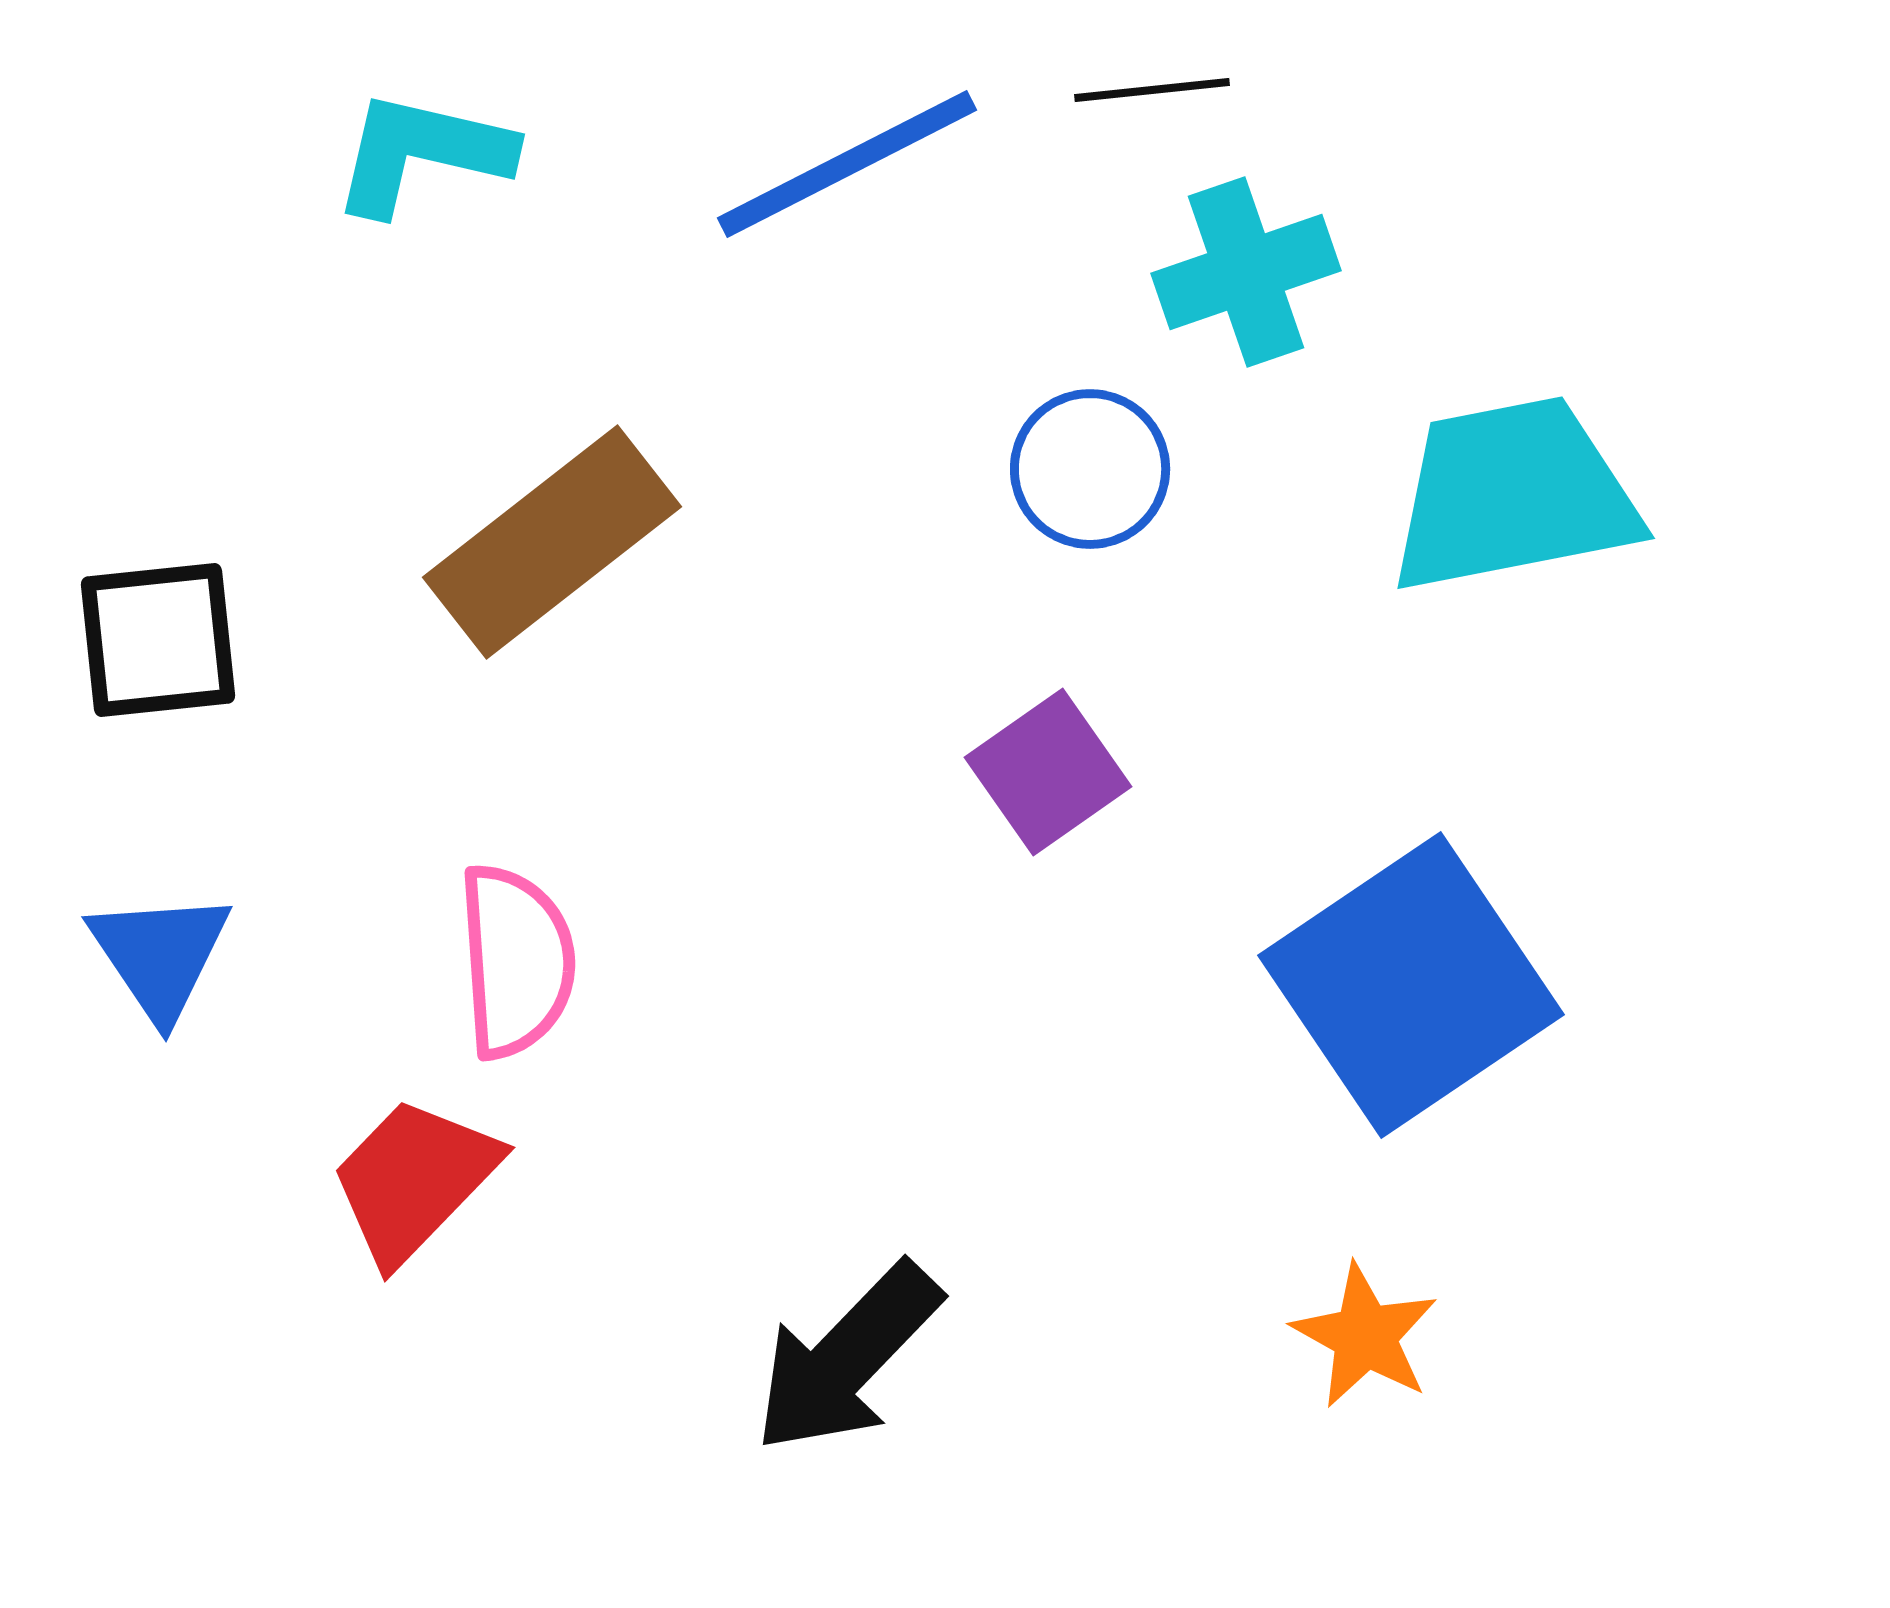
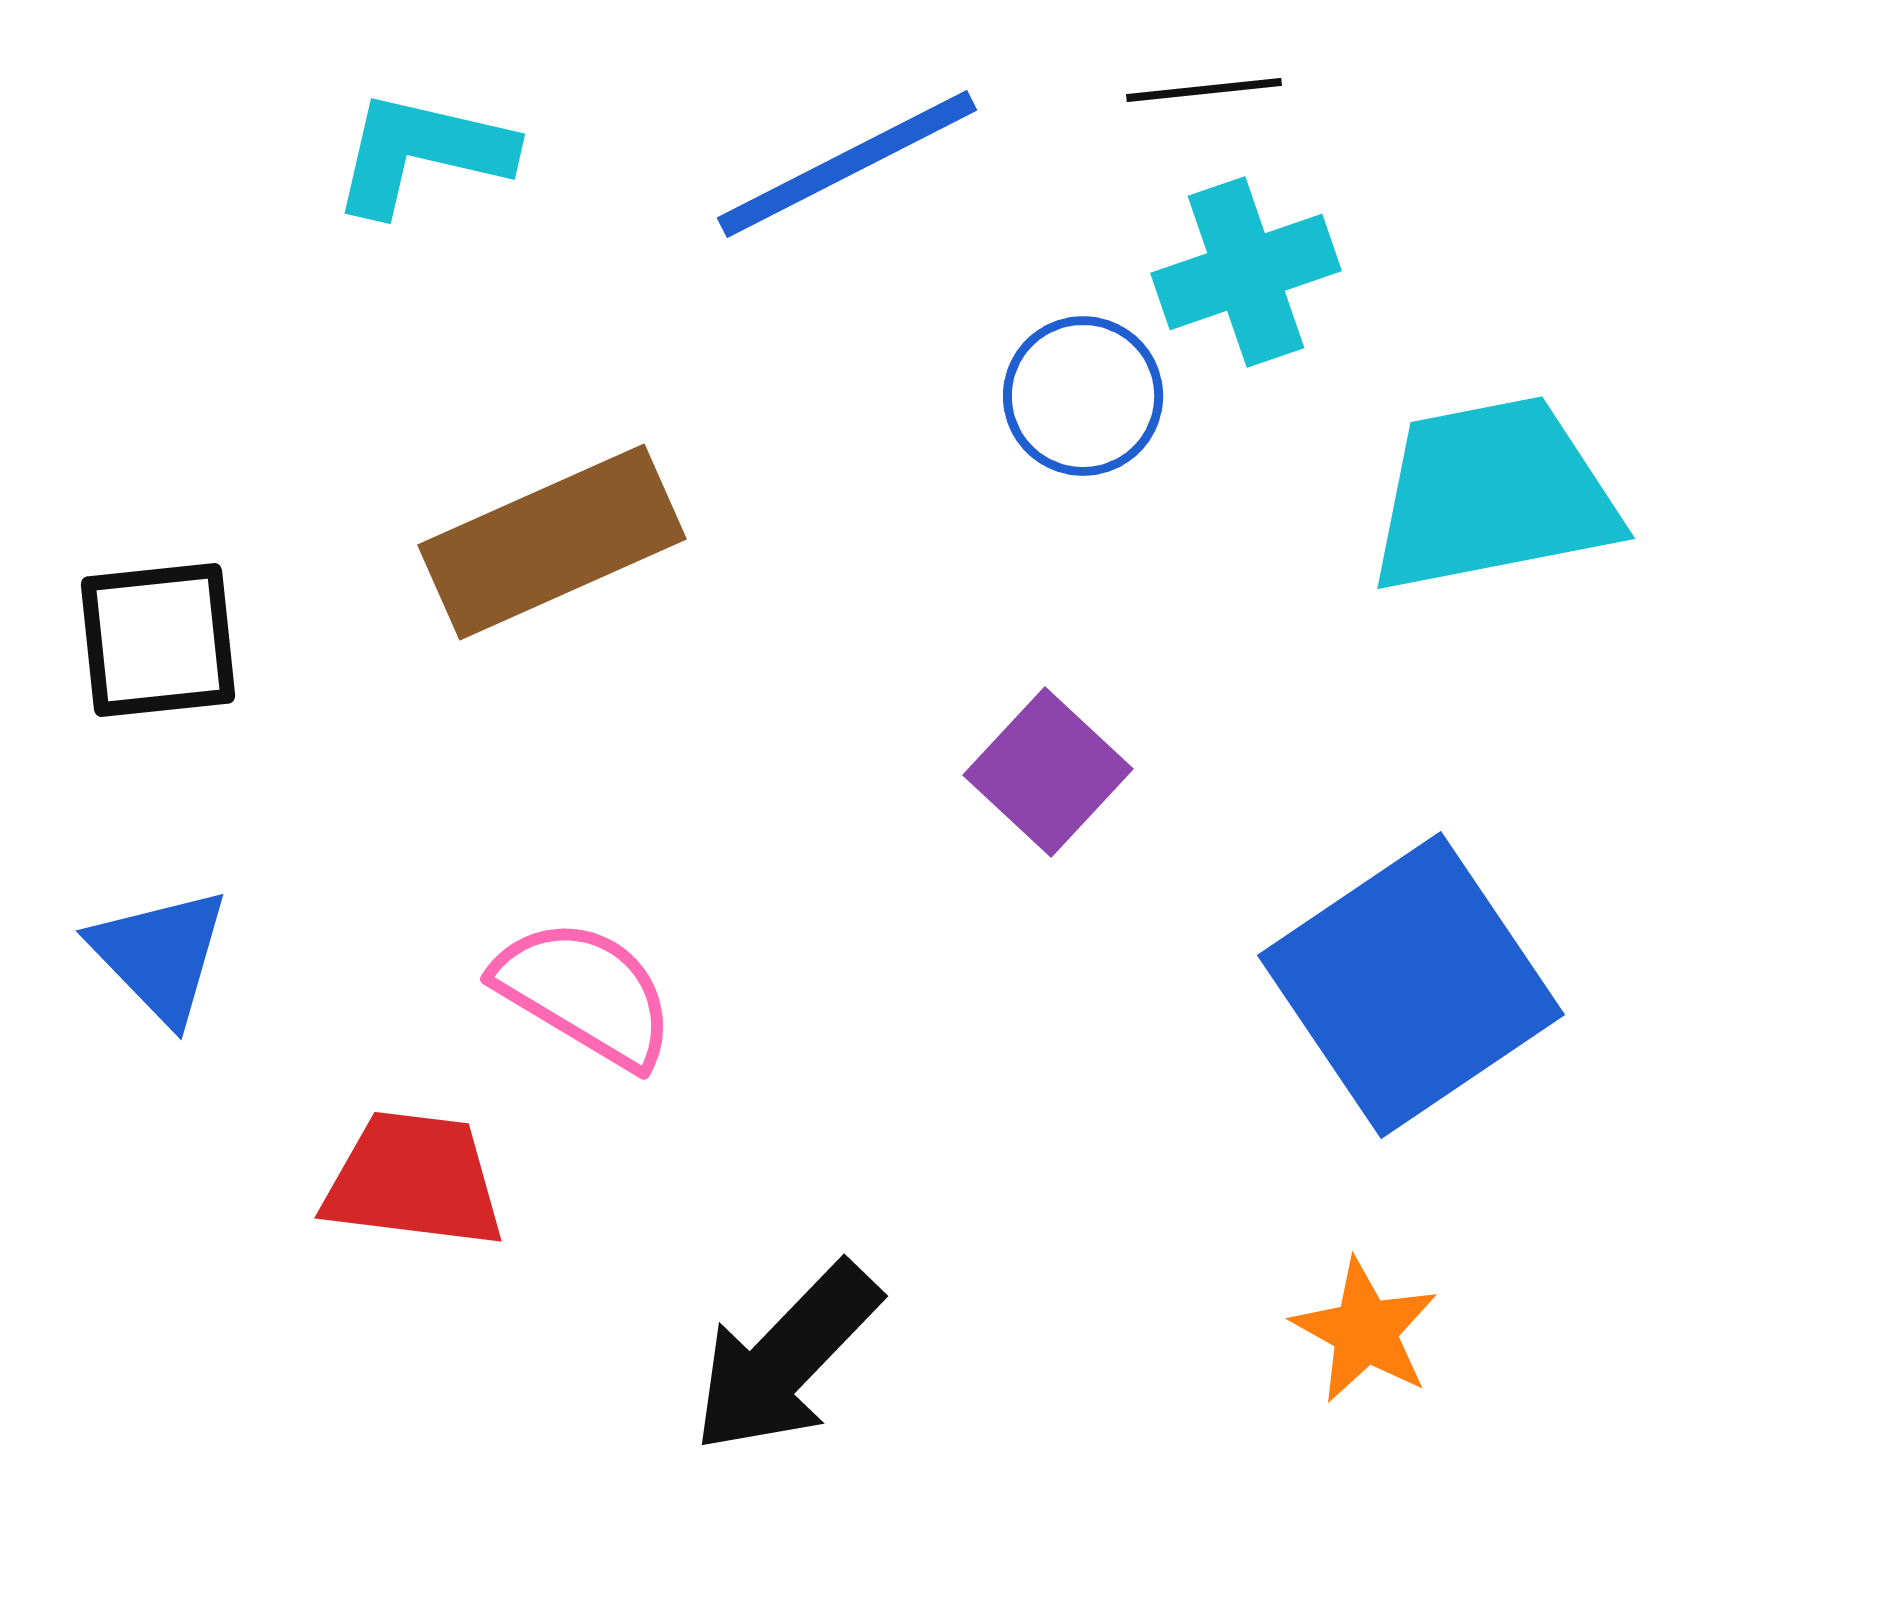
black line: moved 52 px right
blue circle: moved 7 px left, 73 px up
cyan trapezoid: moved 20 px left
brown rectangle: rotated 14 degrees clockwise
purple square: rotated 12 degrees counterclockwise
blue triangle: rotated 10 degrees counterclockwise
pink semicircle: moved 69 px right, 32 px down; rotated 55 degrees counterclockwise
red trapezoid: rotated 53 degrees clockwise
orange star: moved 5 px up
black arrow: moved 61 px left
